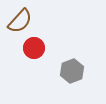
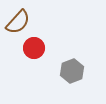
brown semicircle: moved 2 px left, 1 px down
